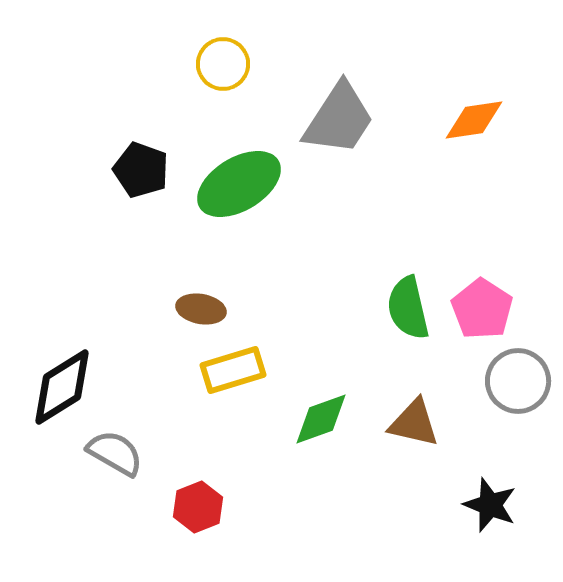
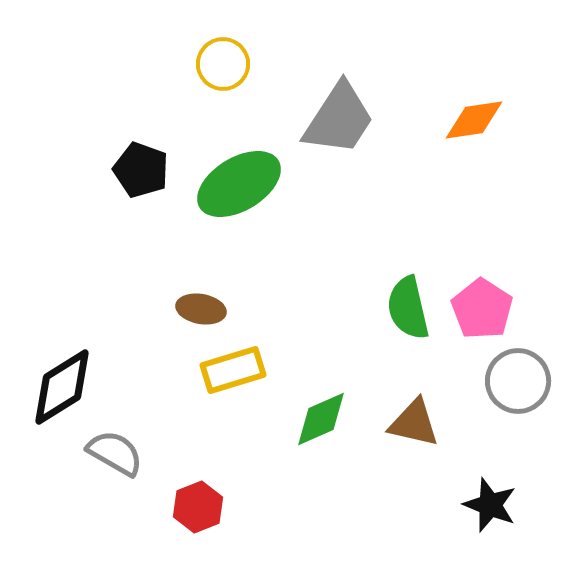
green diamond: rotated 4 degrees counterclockwise
